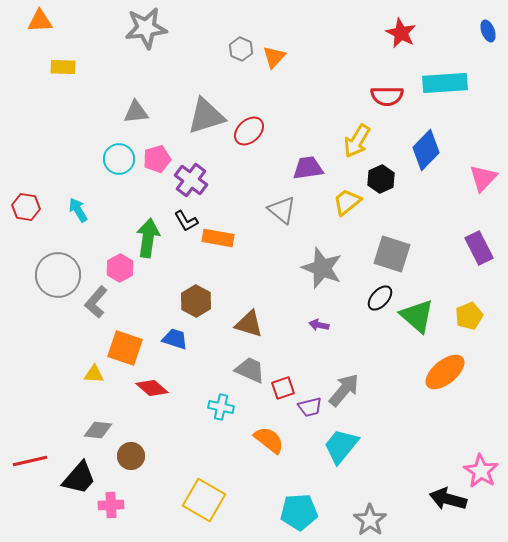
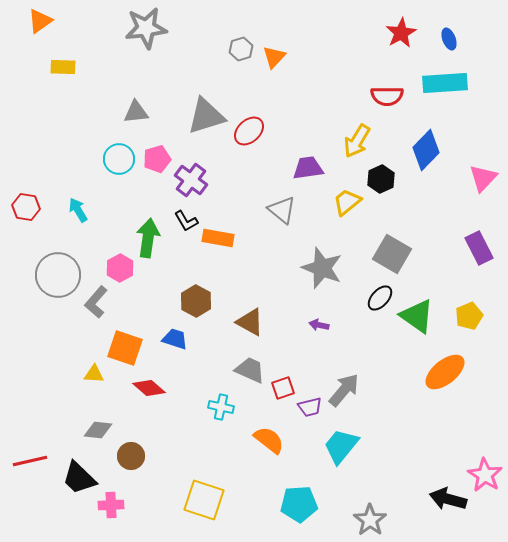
orange triangle at (40, 21): rotated 32 degrees counterclockwise
blue ellipse at (488, 31): moved 39 px left, 8 px down
red star at (401, 33): rotated 16 degrees clockwise
gray hexagon at (241, 49): rotated 20 degrees clockwise
gray square at (392, 254): rotated 12 degrees clockwise
green triangle at (417, 316): rotated 6 degrees counterclockwise
brown triangle at (249, 324): moved 1 px right, 2 px up; rotated 12 degrees clockwise
red diamond at (152, 388): moved 3 px left
pink star at (481, 471): moved 4 px right, 4 px down
black trapezoid at (79, 478): rotated 93 degrees clockwise
yellow square at (204, 500): rotated 12 degrees counterclockwise
cyan pentagon at (299, 512): moved 8 px up
